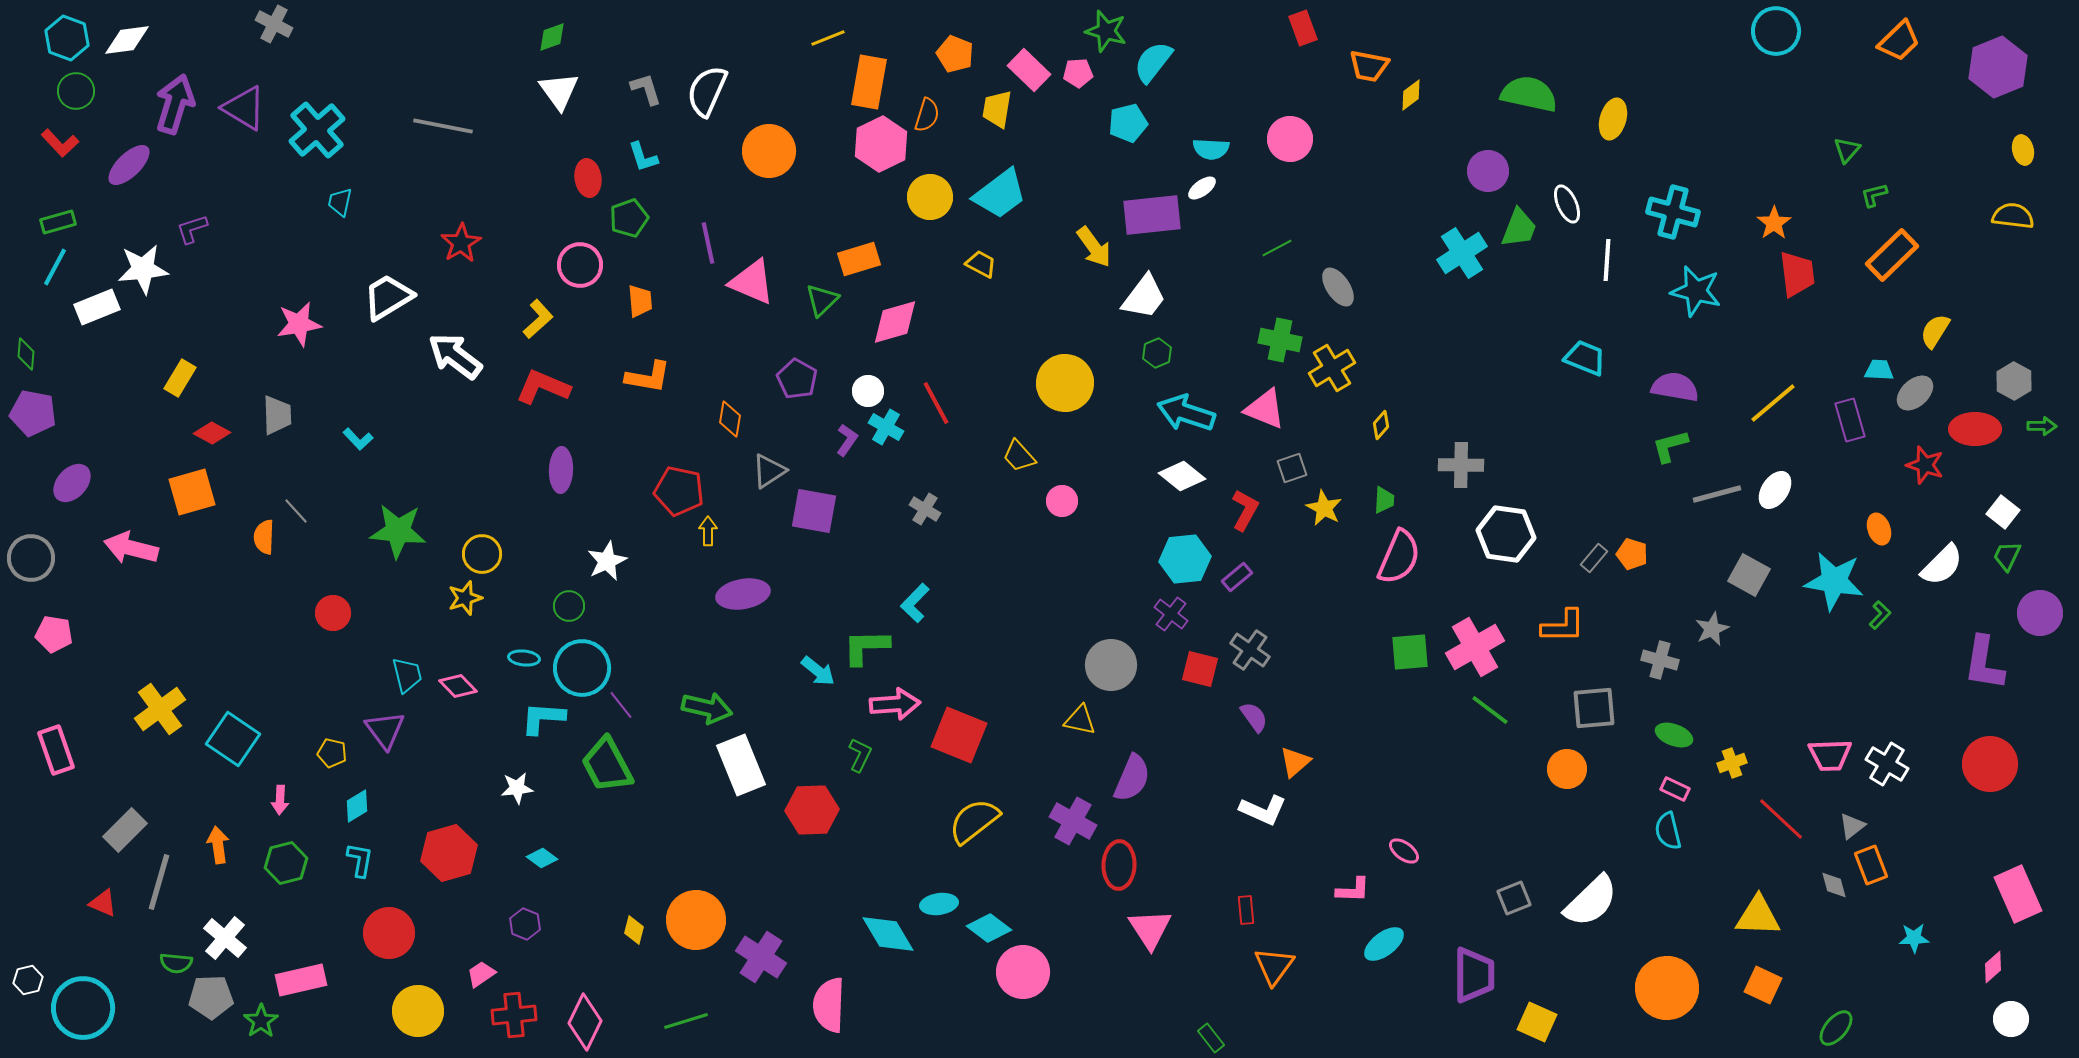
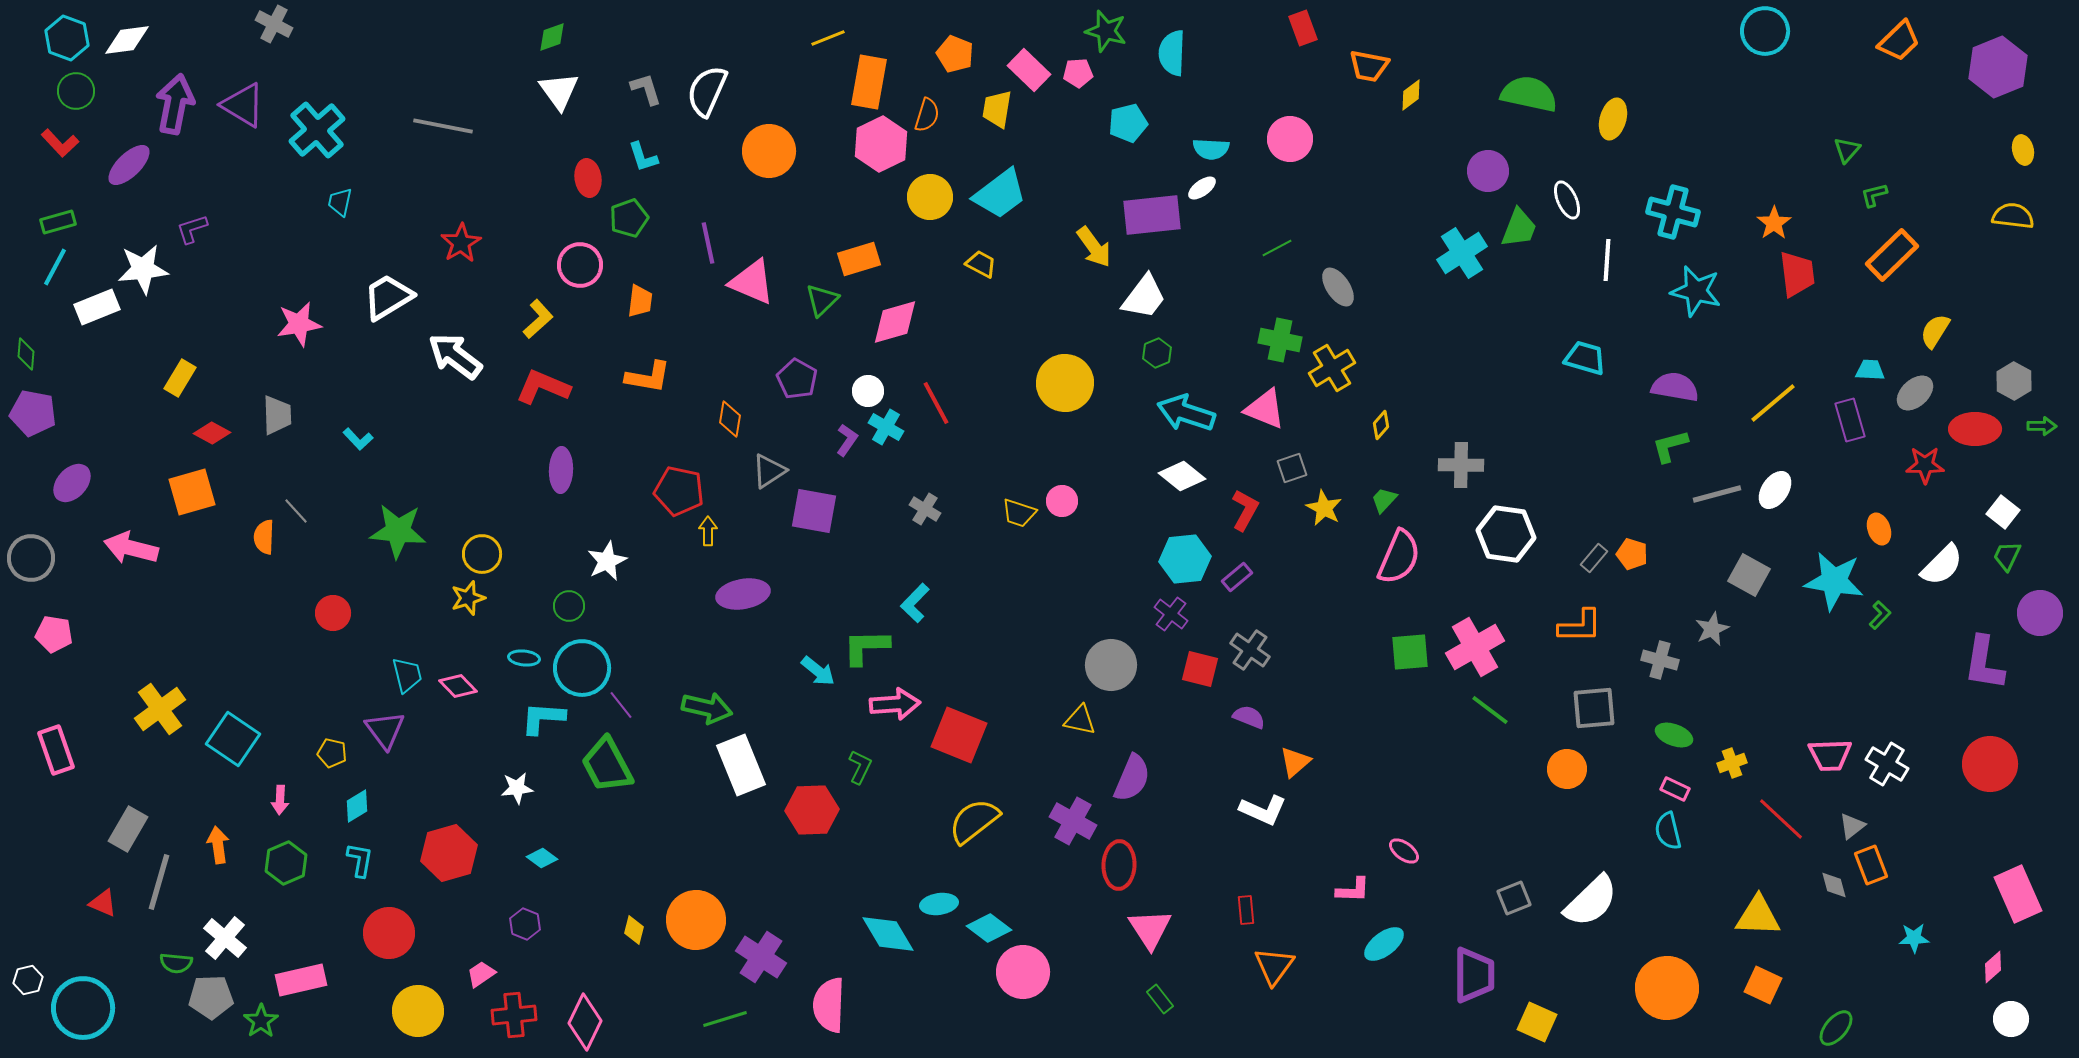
cyan circle at (1776, 31): moved 11 px left
cyan semicircle at (1153, 62): moved 19 px right, 9 px up; rotated 36 degrees counterclockwise
purple arrow at (175, 104): rotated 6 degrees counterclockwise
purple triangle at (244, 108): moved 1 px left, 3 px up
white ellipse at (1567, 204): moved 4 px up
orange trapezoid at (640, 301): rotated 12 degrees clockwise
cyan trapezoid at (1585, 358): rotated 6 degrees counterclockwise
cyan trapezoid at (1879, 370): moved 9 px left
yellow trapezoid at (1019, 456): moved 57 px down; rotated 30 degrees counterclockwise
red star at (1925, 465): rotated 18 degrees counterclockwise
green trapezoid at (1384, 500): rotated 140 degrees counterclockwise
yellow star at (465, 598): moved 3 px right
orange L-shape at (1563, 626): moved 17 px right
purple semicircle at (1254, 717): moved 5 px left; rotated 32 degrees counterclockwise
green L-shape at (860, 755): moved 12 px down
gray rectangle at (125, 830): moved 3 px right, 1 px up; rotated 15 degrees counterclockwise
green hexagon at (286, 863): rotated 9 degrees counterclockwise
green line at (686, 1021): moved 39 px right, 2 px up
green rectangle at (1211, 1038): moved 51 px left, 39 px up
